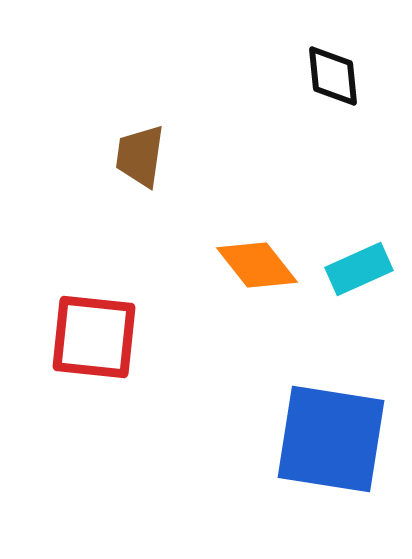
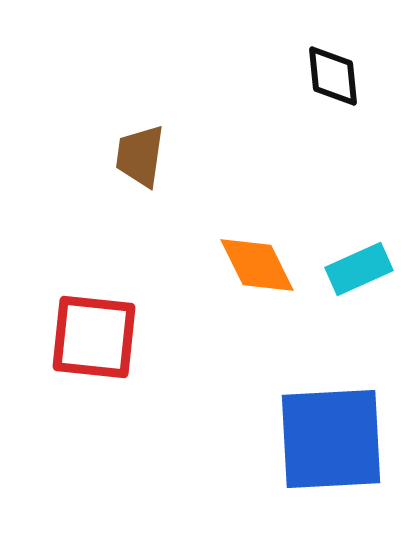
orange diamond: rotated 12 degrees clockwise
blue square: rotated 12 degrees counterclockwise
